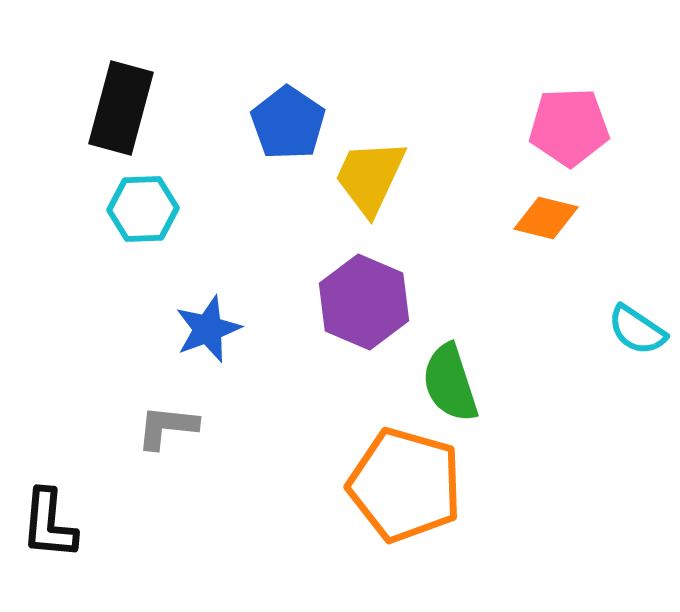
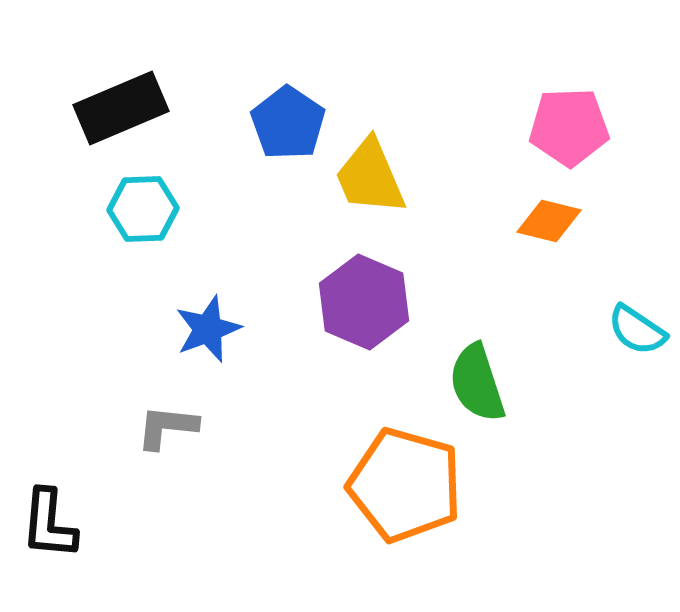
black rectangle: rotated 52 degrees clockwise
yellow trapezoid: rotated 48 degrees counterclockwise
orange diamond: moved 3 px right, 3 px down
green semicircle: moved 27 px right
